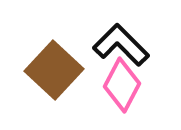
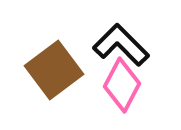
brown square: rotated 10 degrees clockwise
